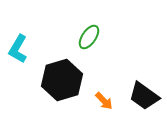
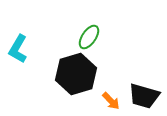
black hexagon: moved 14 px right, 6 px up
black trapezoid: rotated 20 degrees counterclockwise
orange arrow: moved 7 px right
